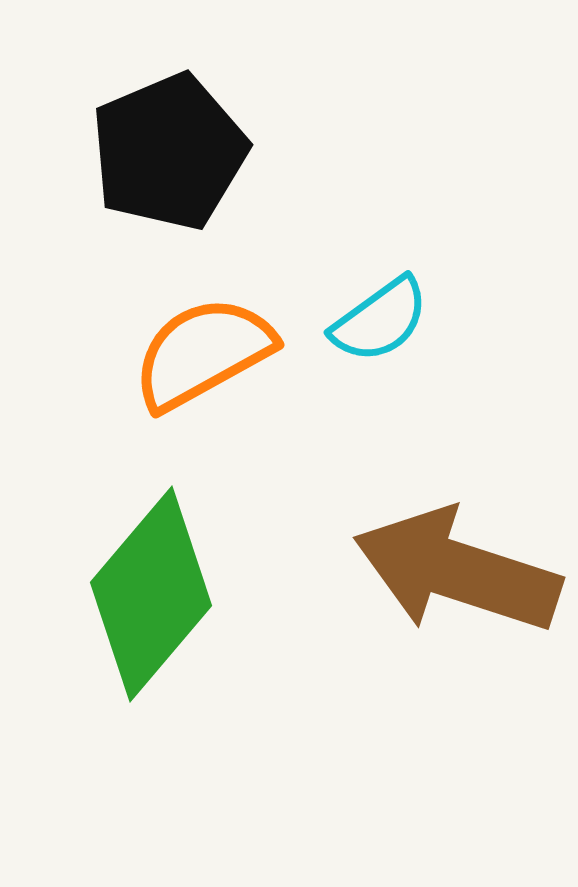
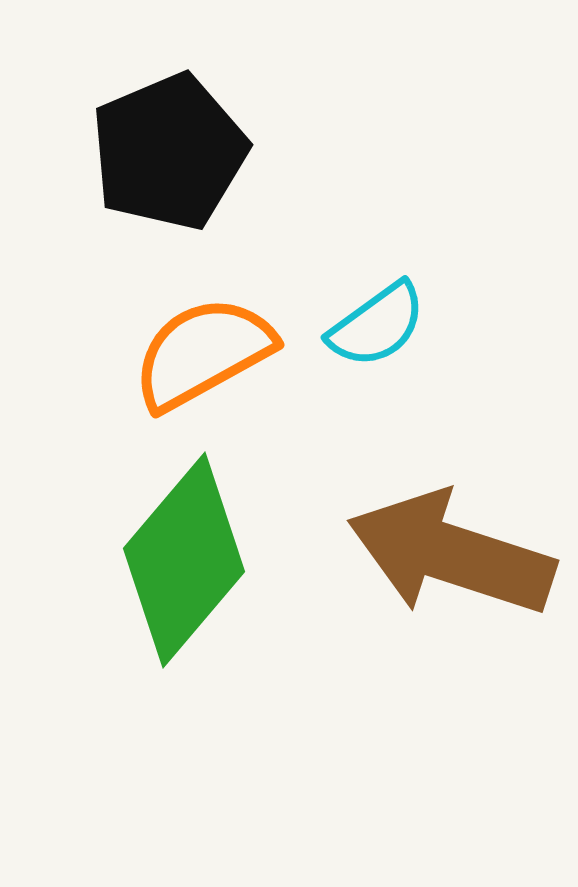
cyan semicircle: moved 3 px left, 5 px down
brown arrow: moved 6 px left, 17 px up
green diamond: moved 33 px right, 34 px up
